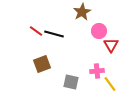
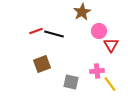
red line: rotated 56 degrees counterclockwise
